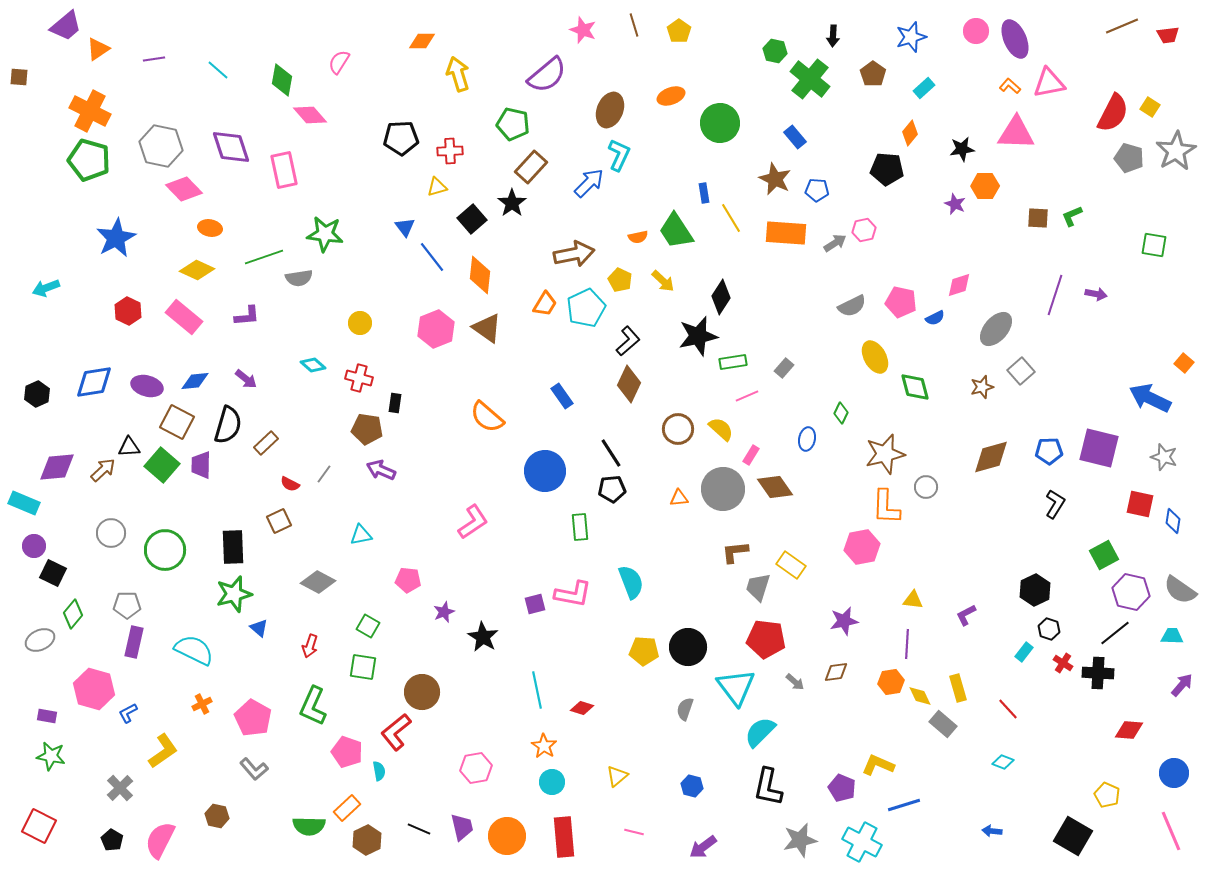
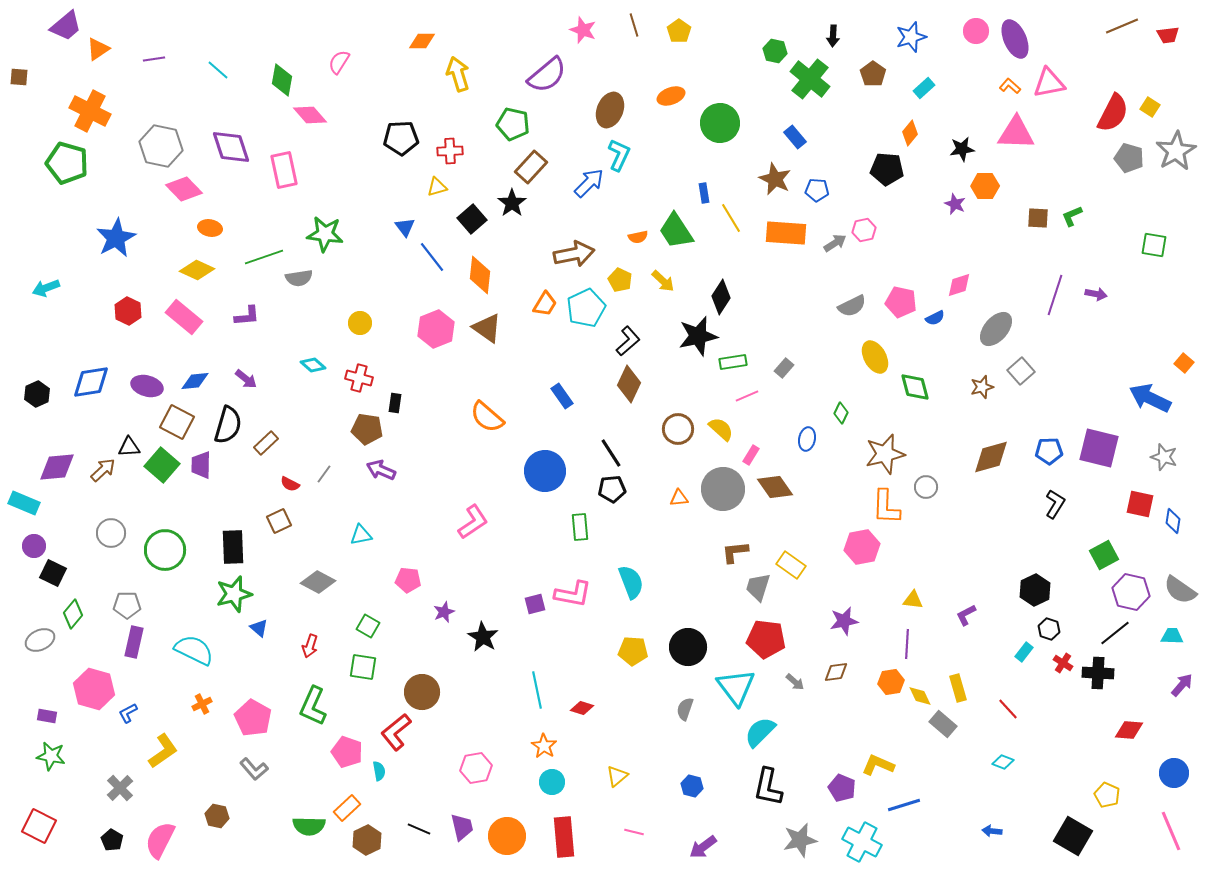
green pentagon at (89, 160): moved 22 px left, 3 px down
blue diamond at (94, 382): moved 3 px left
yellow pentagon at (644, 651): moved 11 px left
